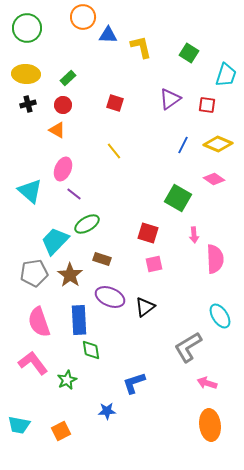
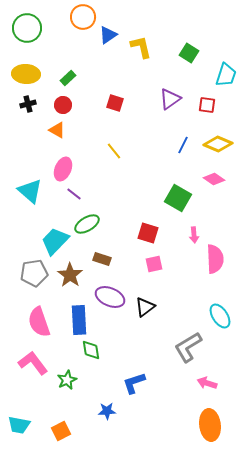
blue triangle at (108, 35): rotated 36 degrees counterclockwise
